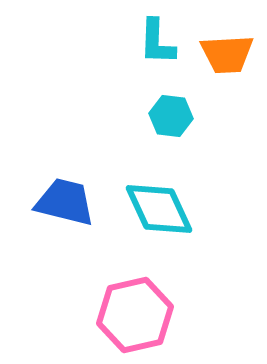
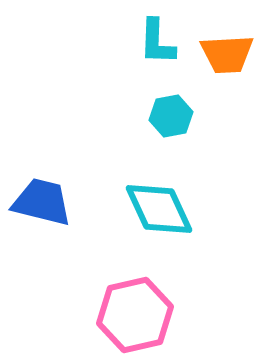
cyan hexagon: rotated 18 degrees counterclockwise
blue trapezoid: moved 23 px left
